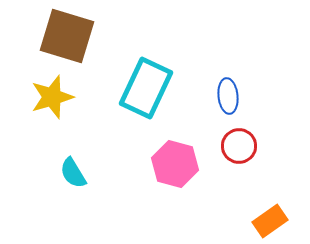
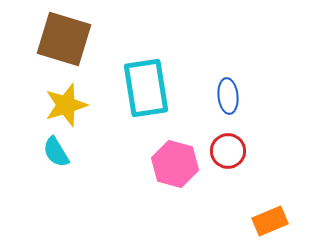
brown square: moved 3 px left, 3 px down
cyan rectangle: rotated 34 degrees counterclockwise
yellow star: moved 14 px right, 8 px down
red circle: moved 11 px left, 5 px down
cyan semicircle: moved 17 px left, 21 px up
orange rectangle: rotated 12 degrees clockwise
